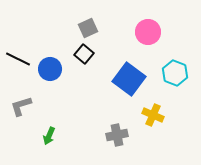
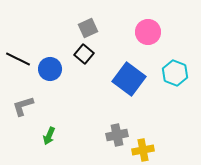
gray L-shape: moved 2 px right
yellow cross: moved 10 px left, 35 px down; rotated 35 degrees counterclockwise
